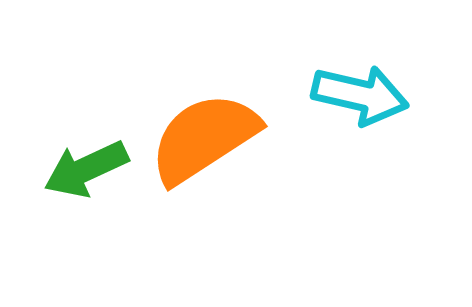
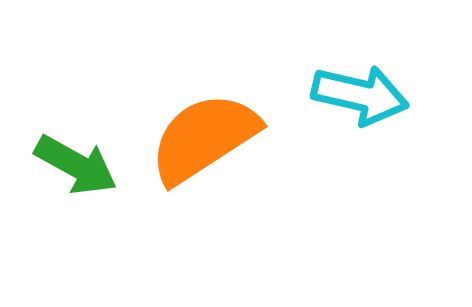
green arrow: moved 10 px left, 4 px up; rotated 126 degrees counterclockwise
